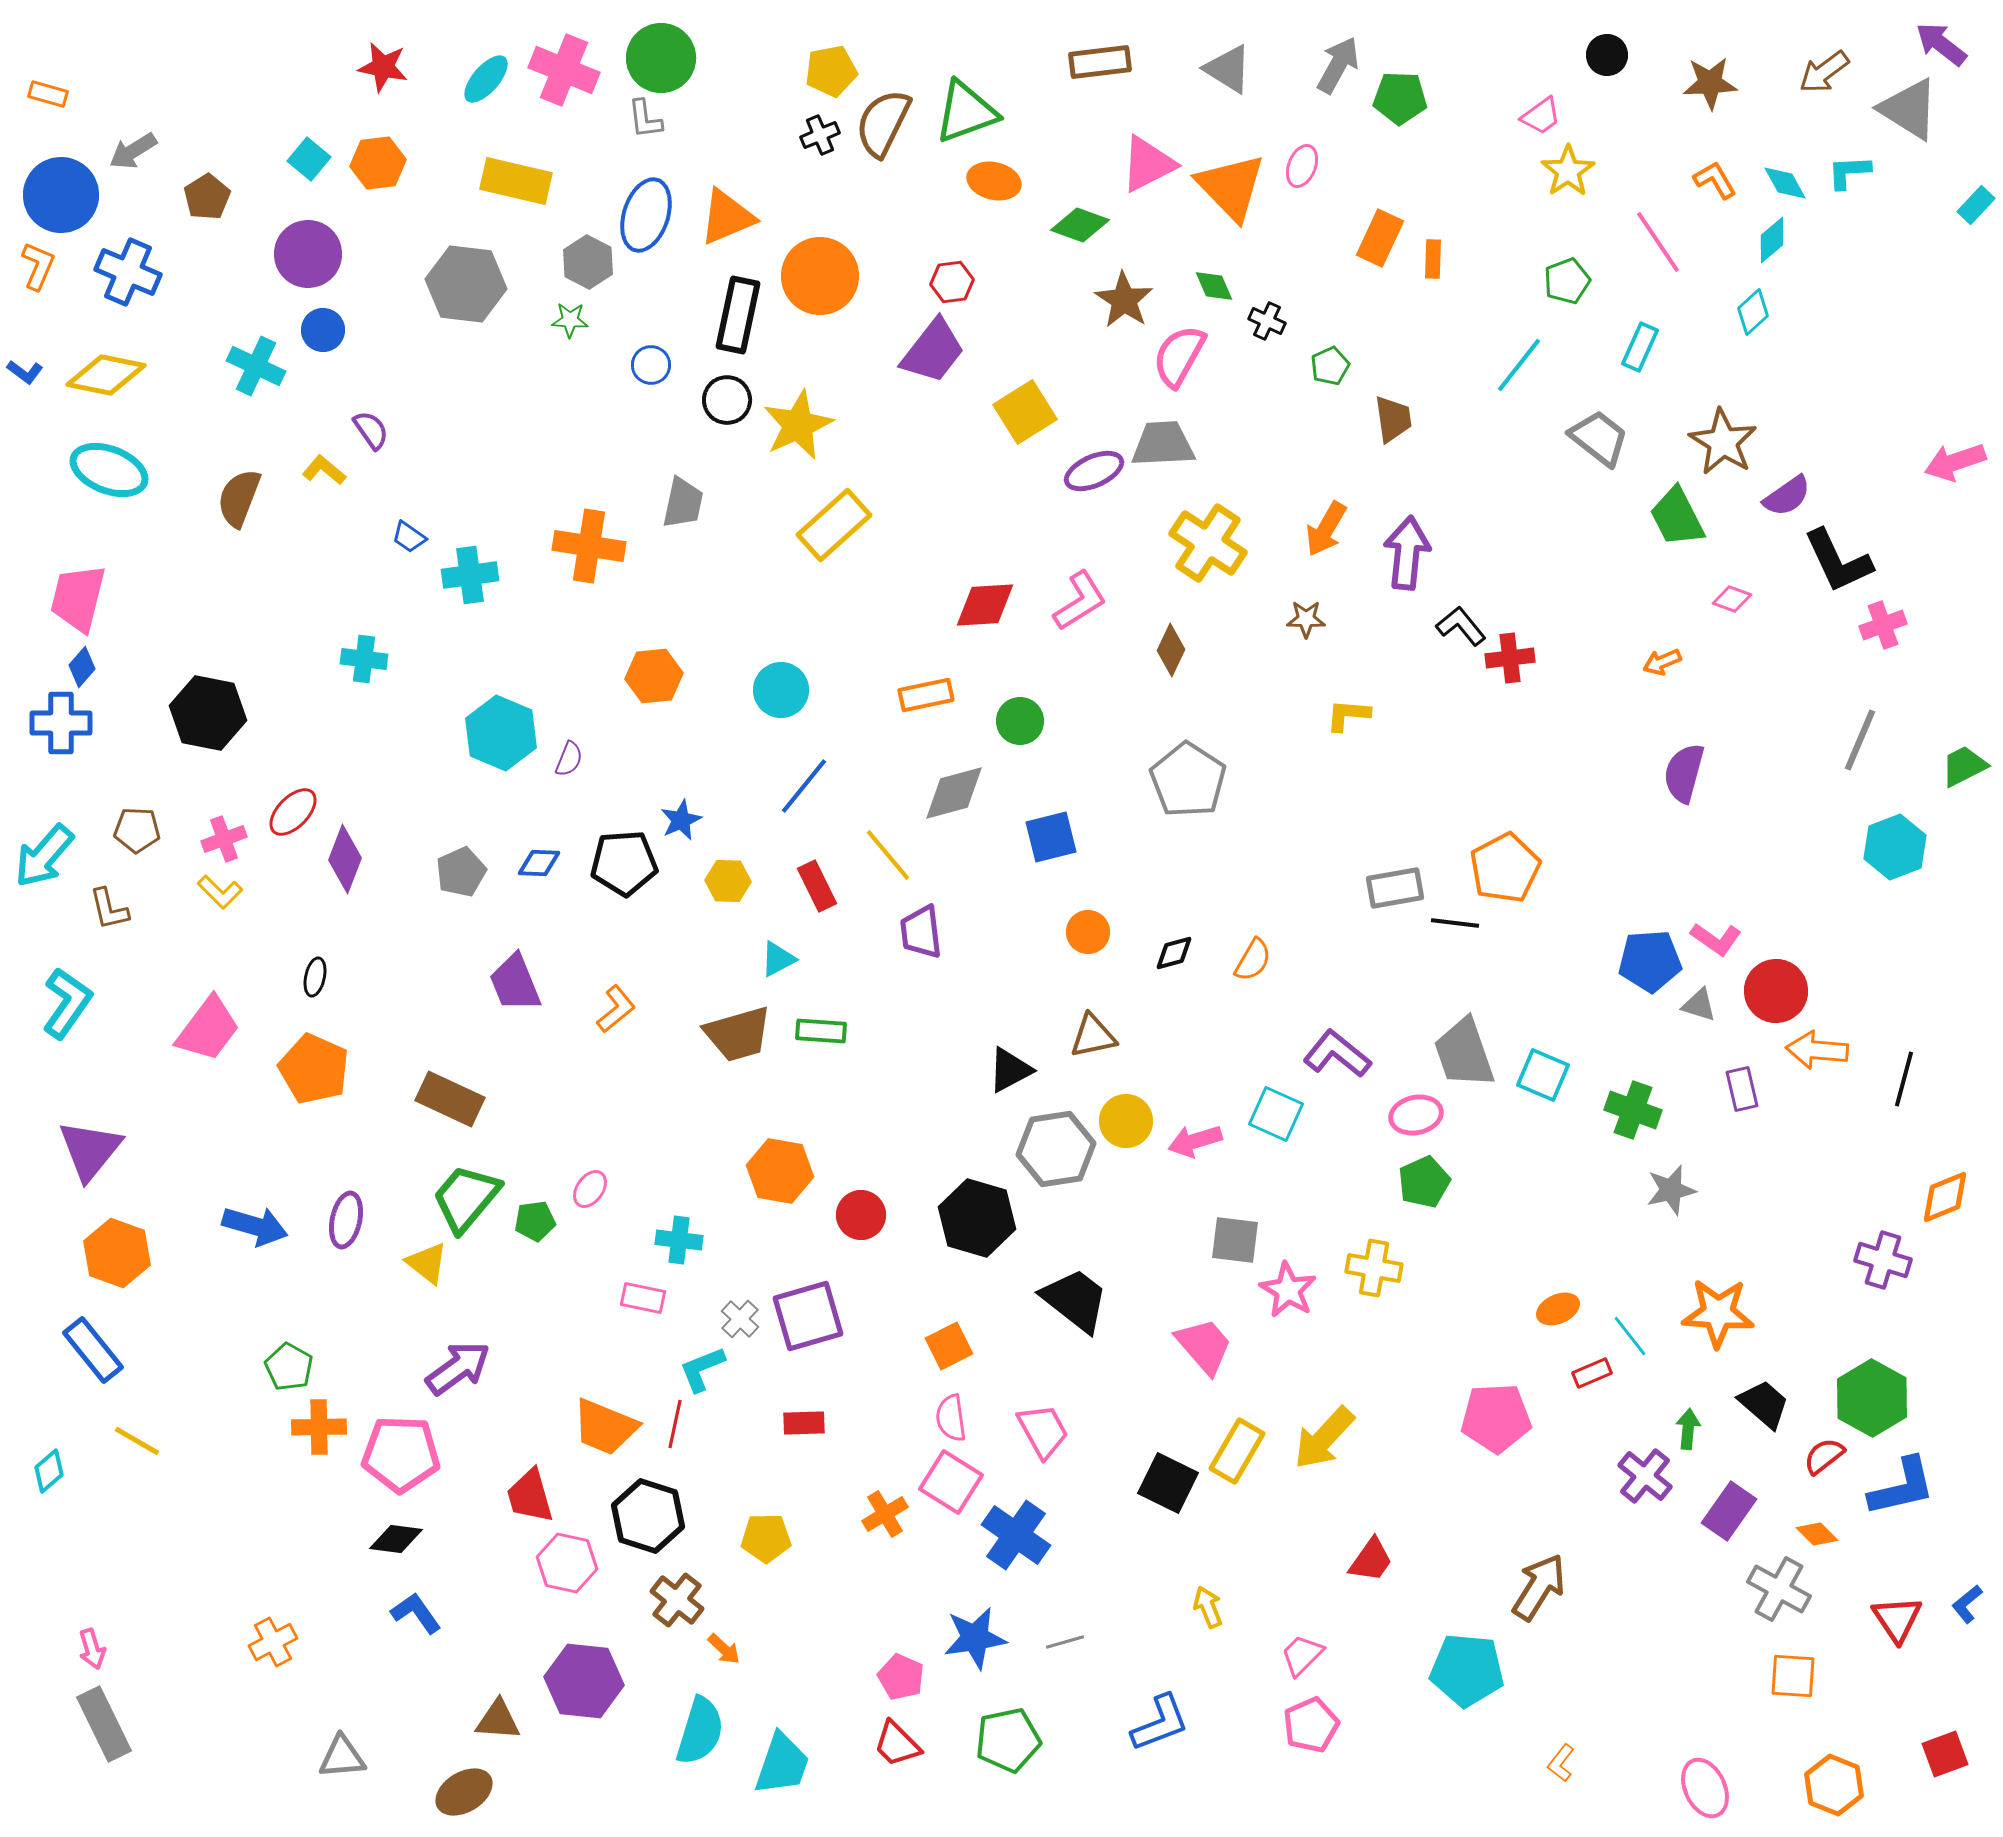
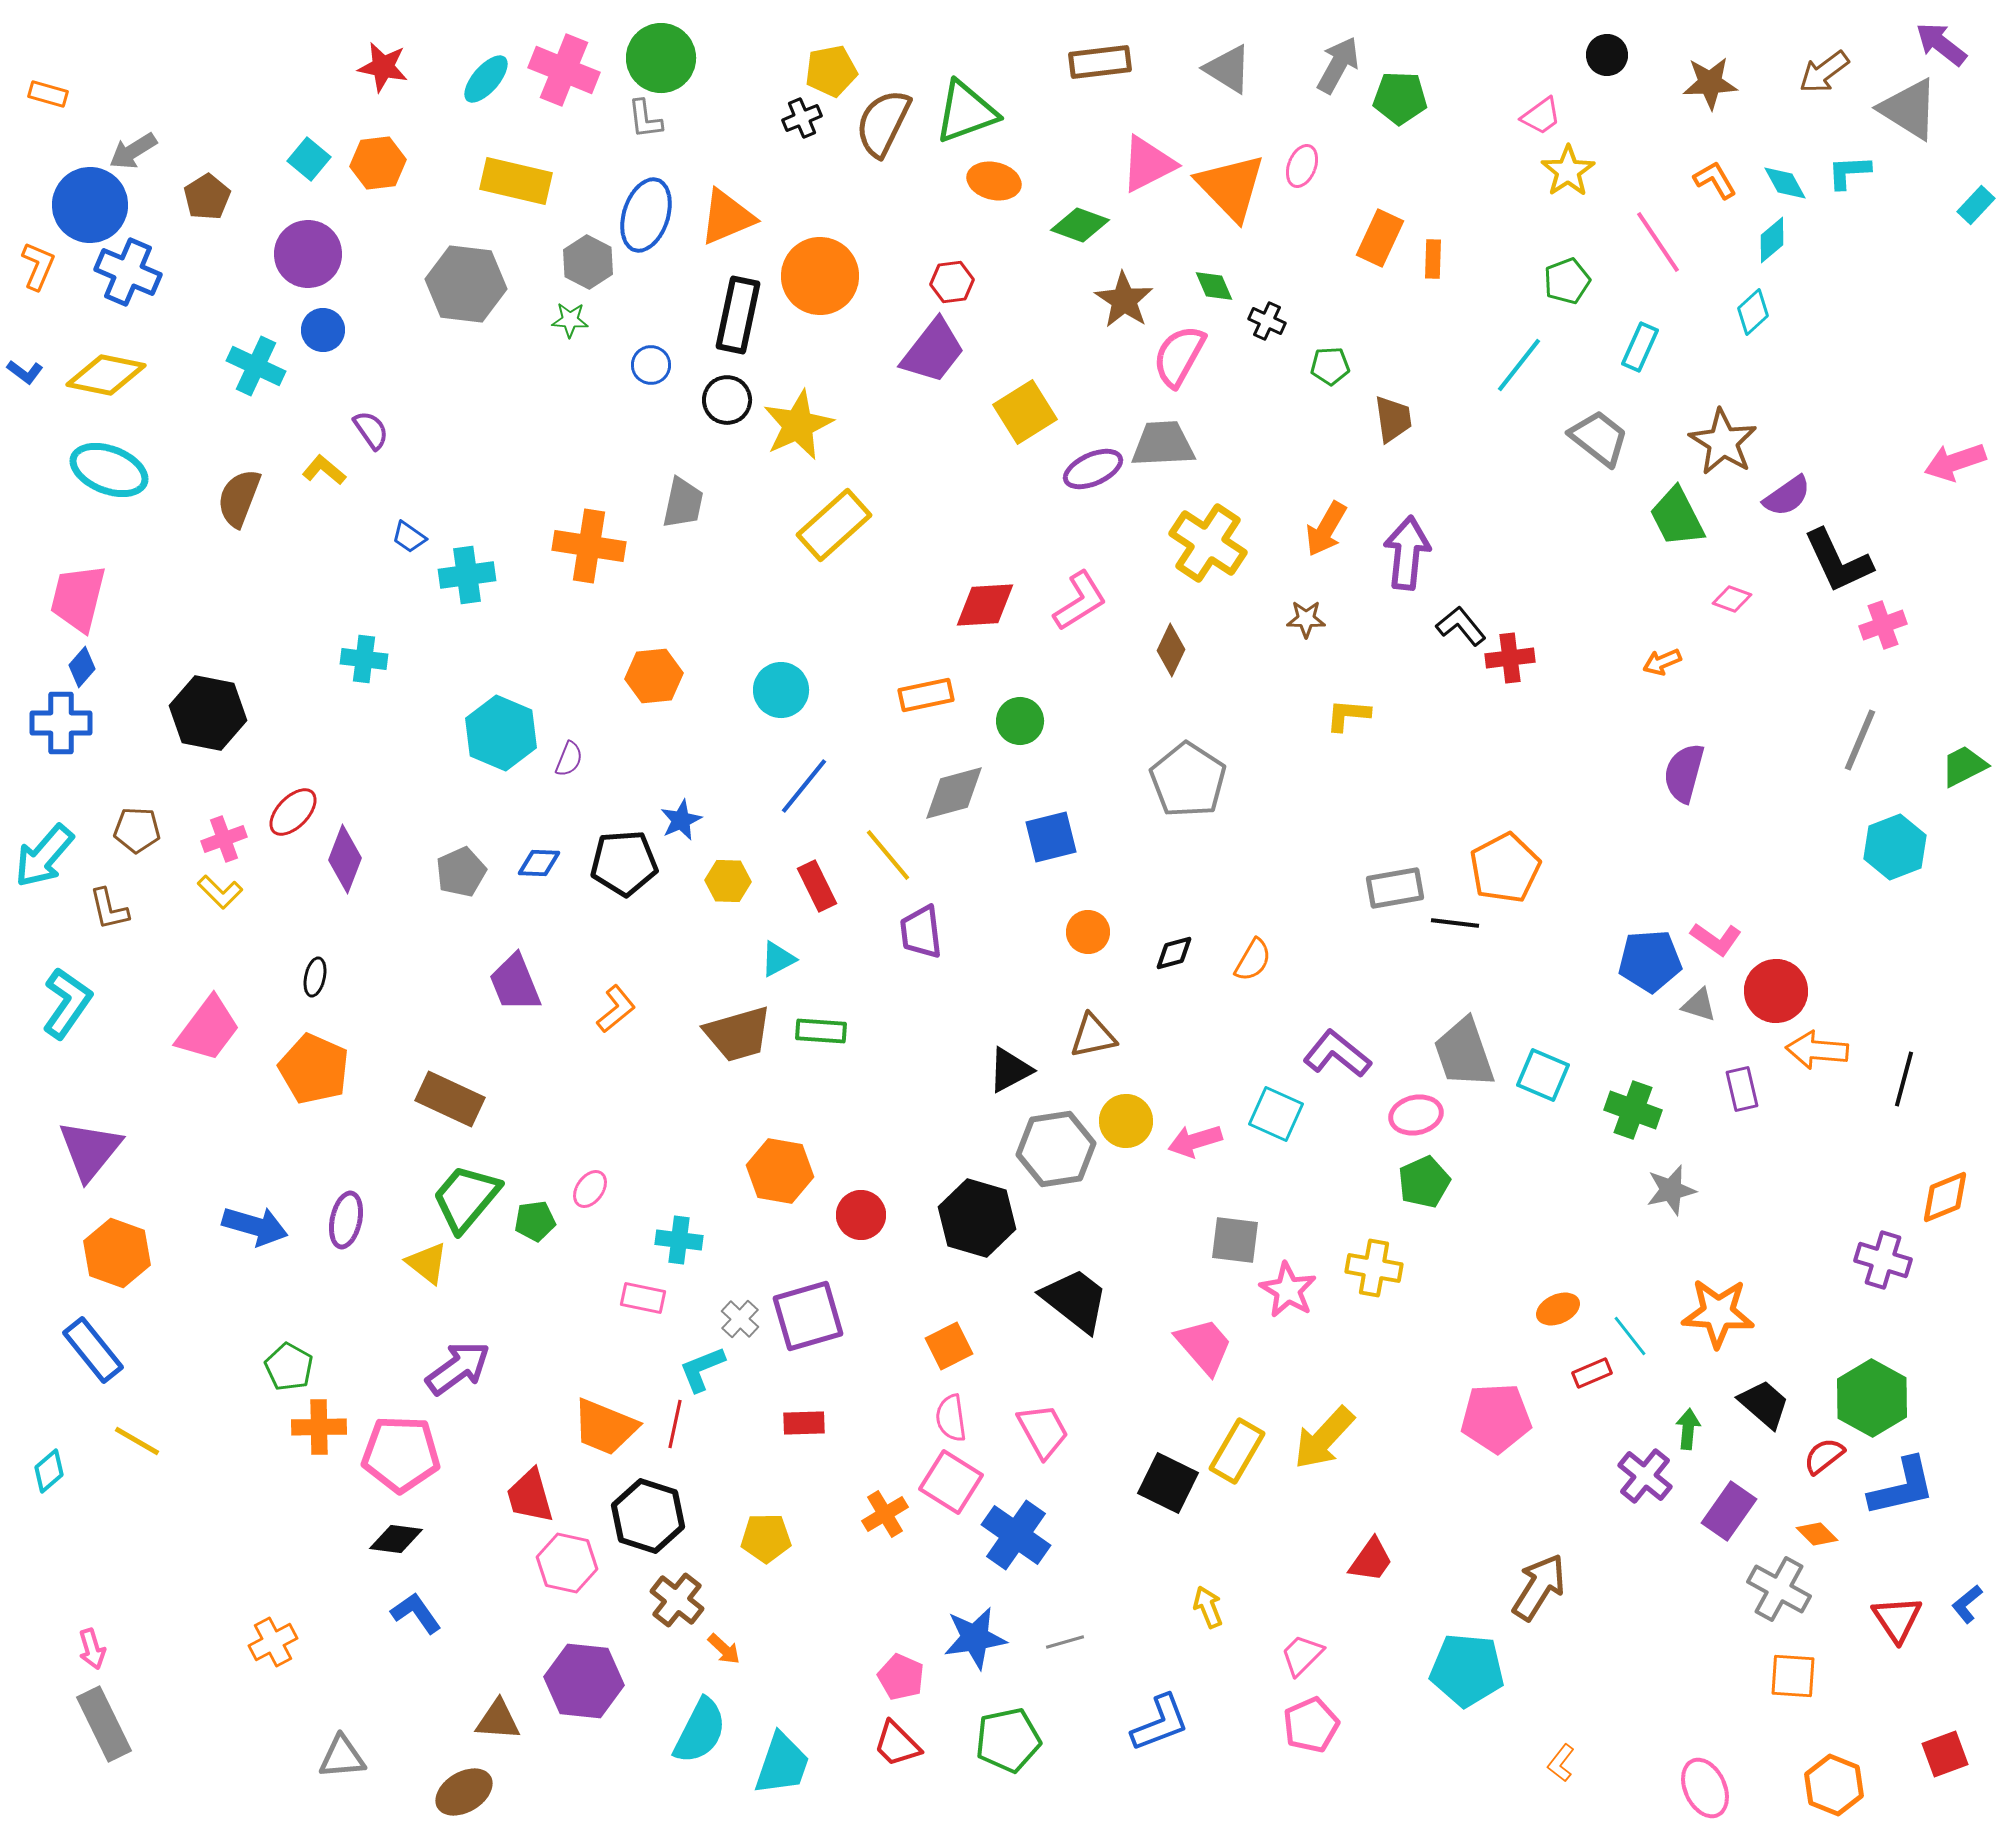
black cross at (820, 135): moved 18 px left, 17 px up
blue circle at (61, 195): moved 29 px right, 10 px down
green pentagon at (1330, 366): rotated 21 degrees clockwise
purple ellipse at (1094, 471): moved 1 px left, 2 px up
cyan cross at (470, 575): moved 3 px left
cyan semicircle at (700, 1731): rotated 10 degrees clockwise
